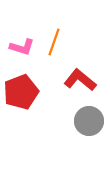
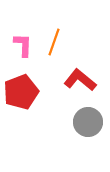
pink L-shape: moved 1 px right, 2 px up; rotated 105 degrees counterclockwise
gray circle: moved 1 px left, 1 px down
